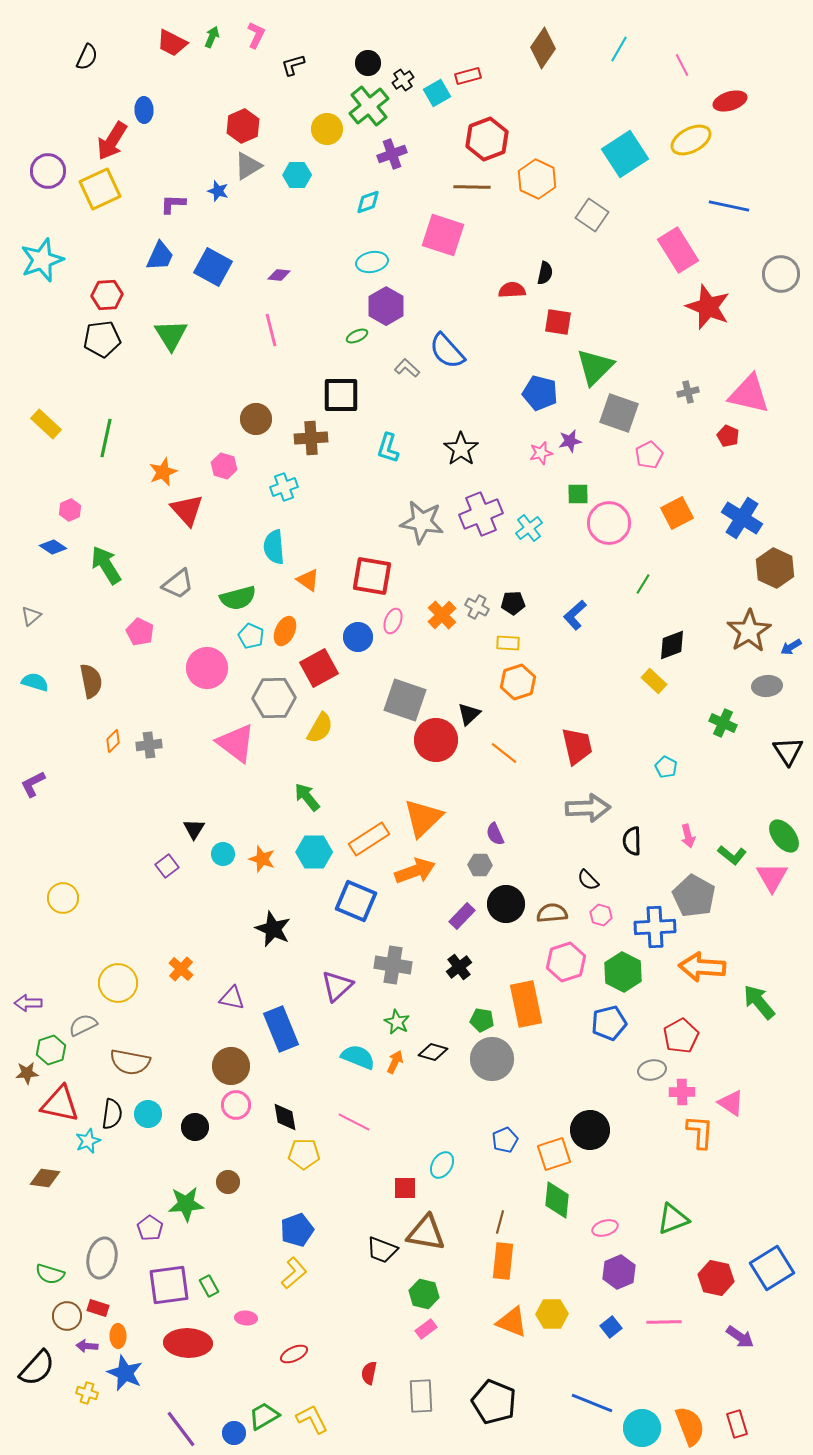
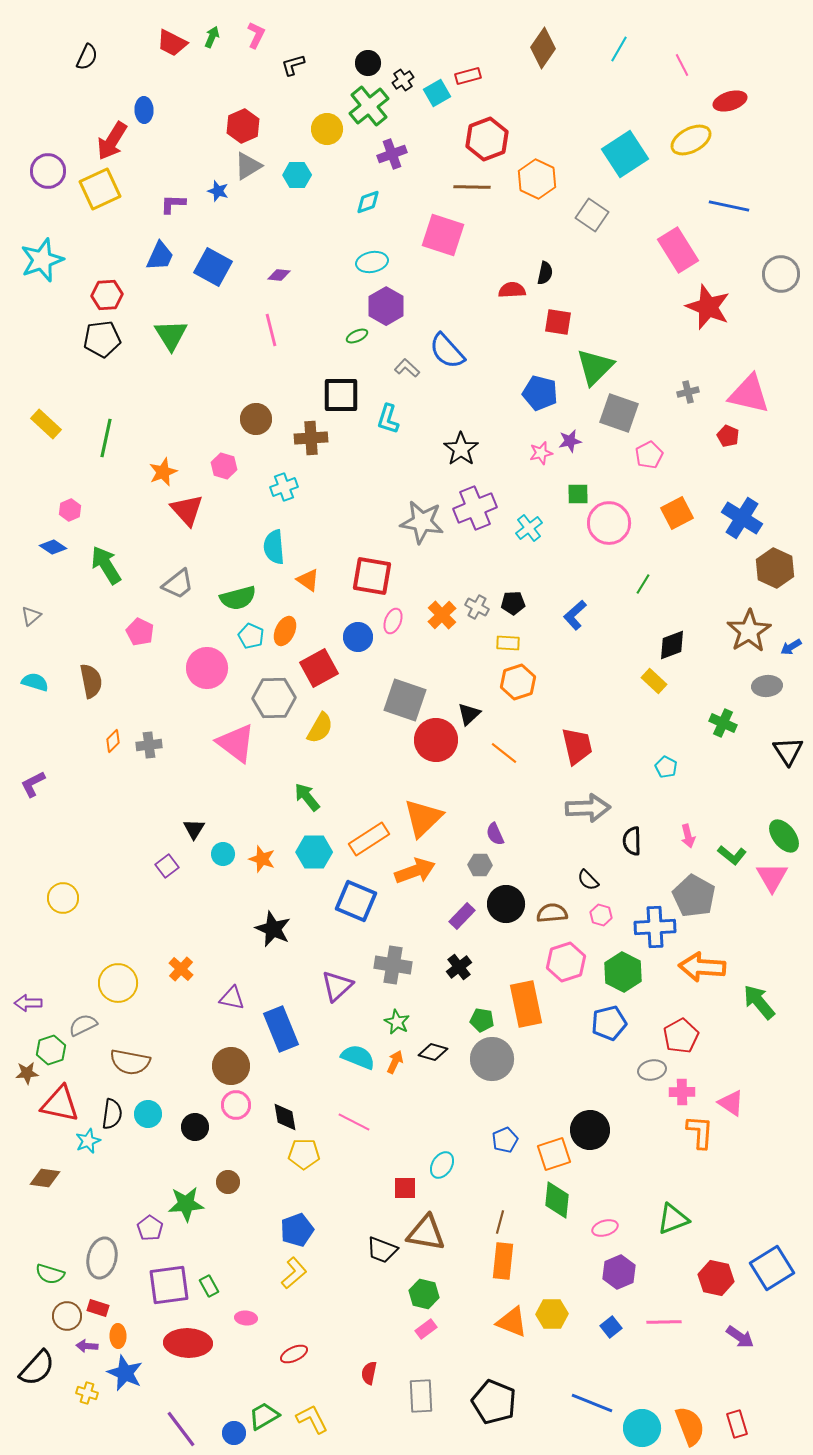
cyan L-shape at (388, 448): moved 29 px up
purple cross at (481, 514): moved 6 px left, 6 px up
